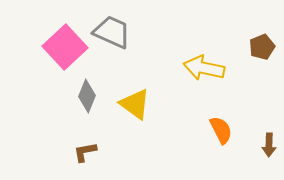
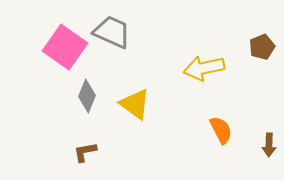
pink square: rotated 12 degrees counterclockwise
yellow arrow: rotated 24 degrees counterclockwise
